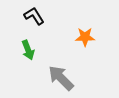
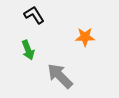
black L-shape: moved 1 px up
gray arrow: moved 1 px left, 2 px up
